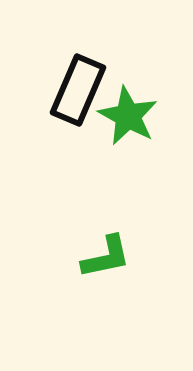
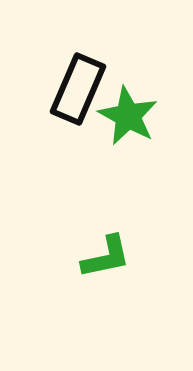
black rectangle: moved 1 px up
